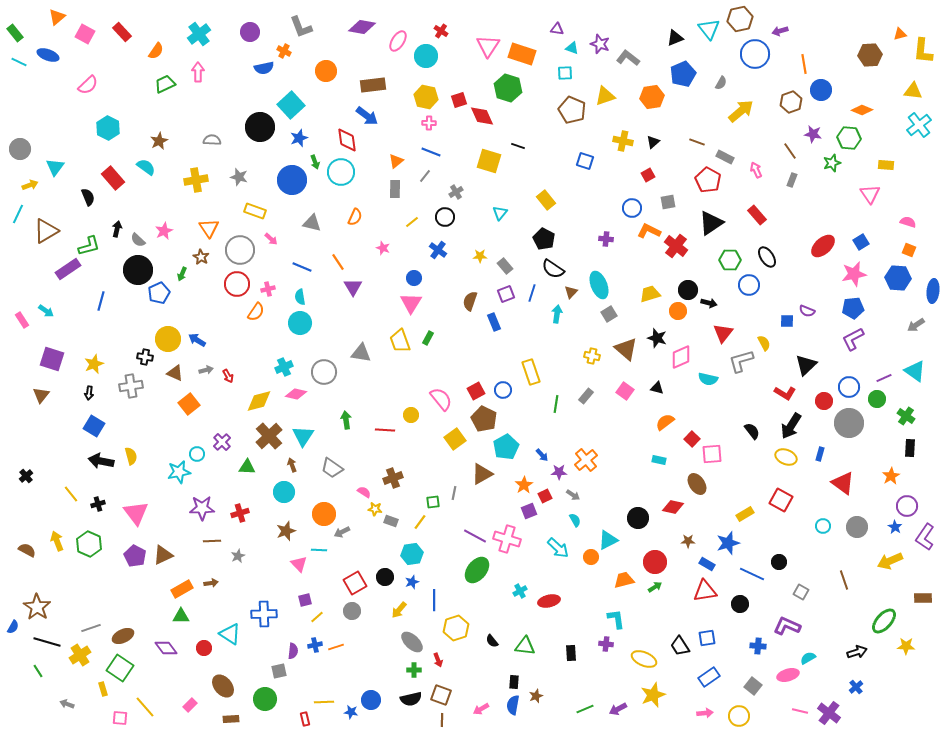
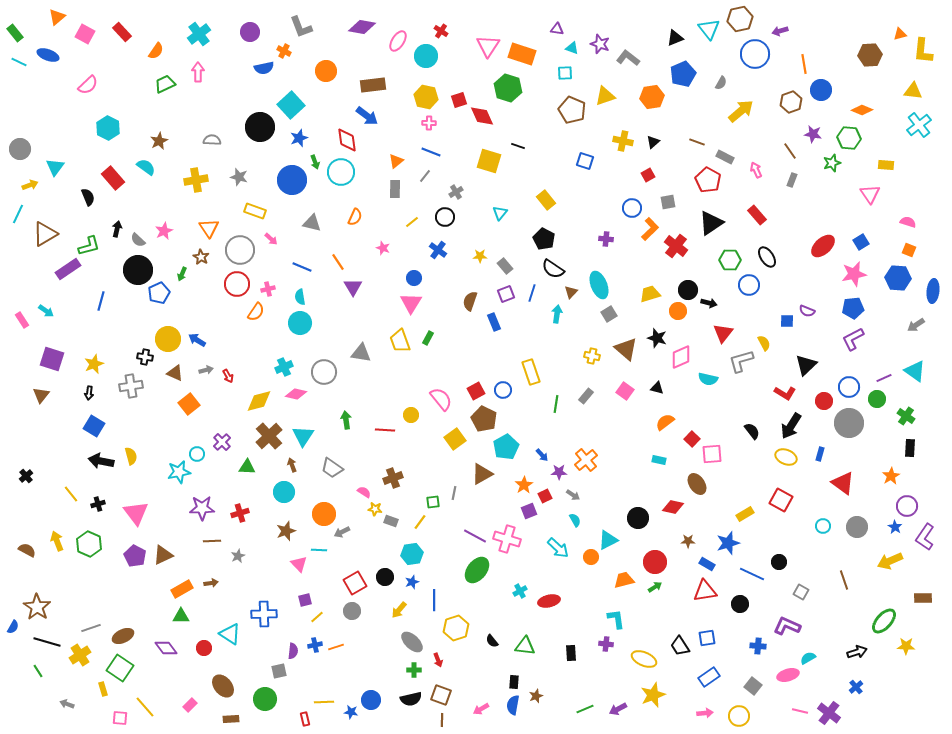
brown triangle at (46, 231): moved 1 px left, 3 px down
orange L-shape at (649, 231): moved 1 px right, 2 px up; rotated 110 degrees clockwise
